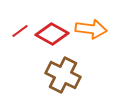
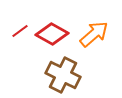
orange arrow: moved 3 px right, 5 px down; rotated 48 degrees counterclockwise
